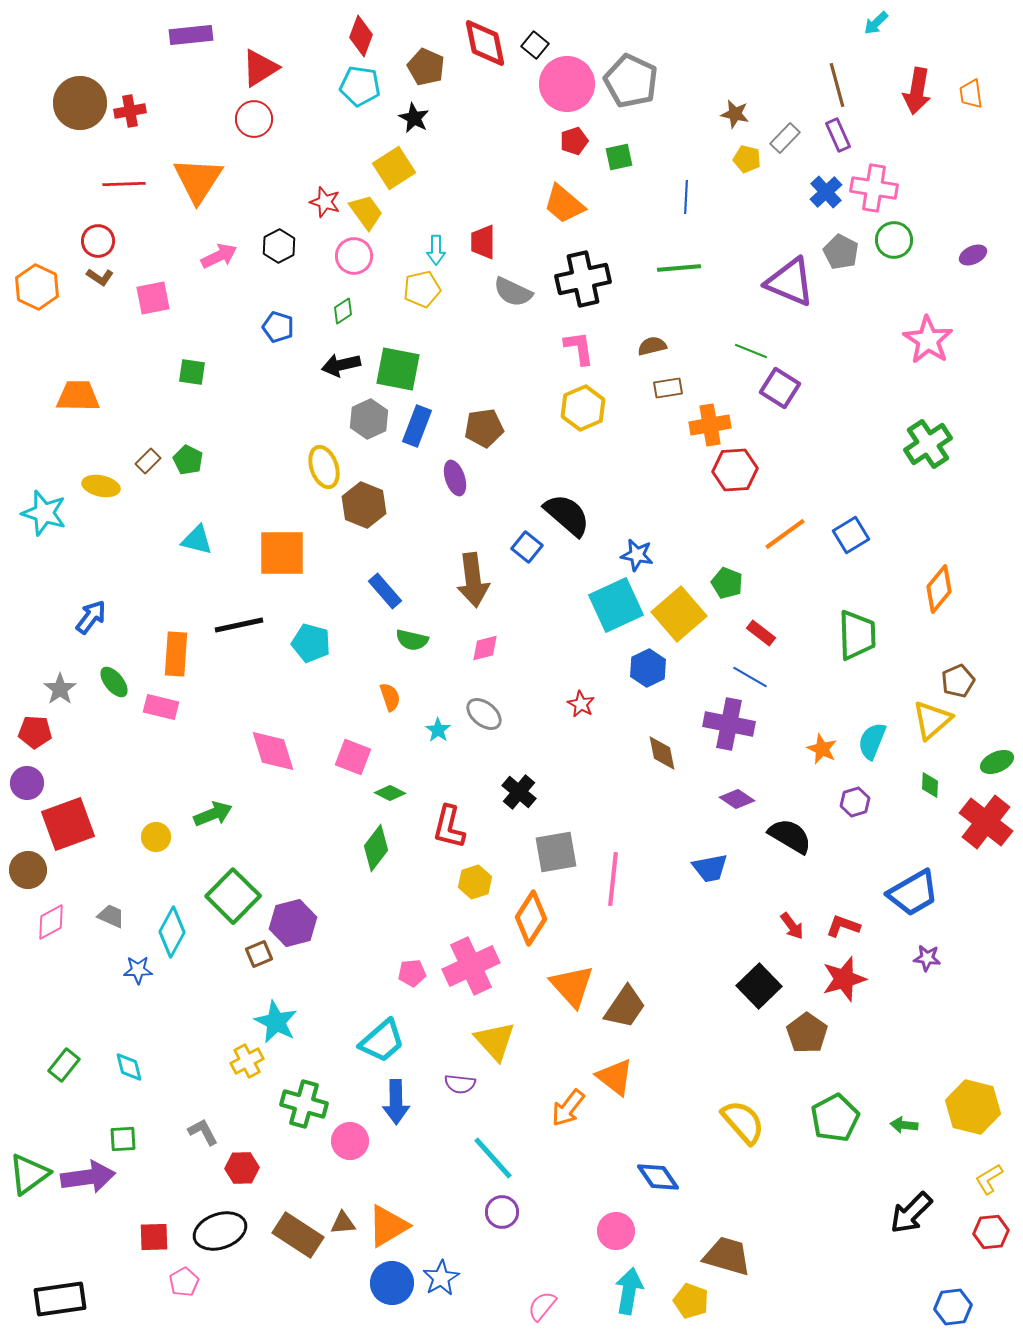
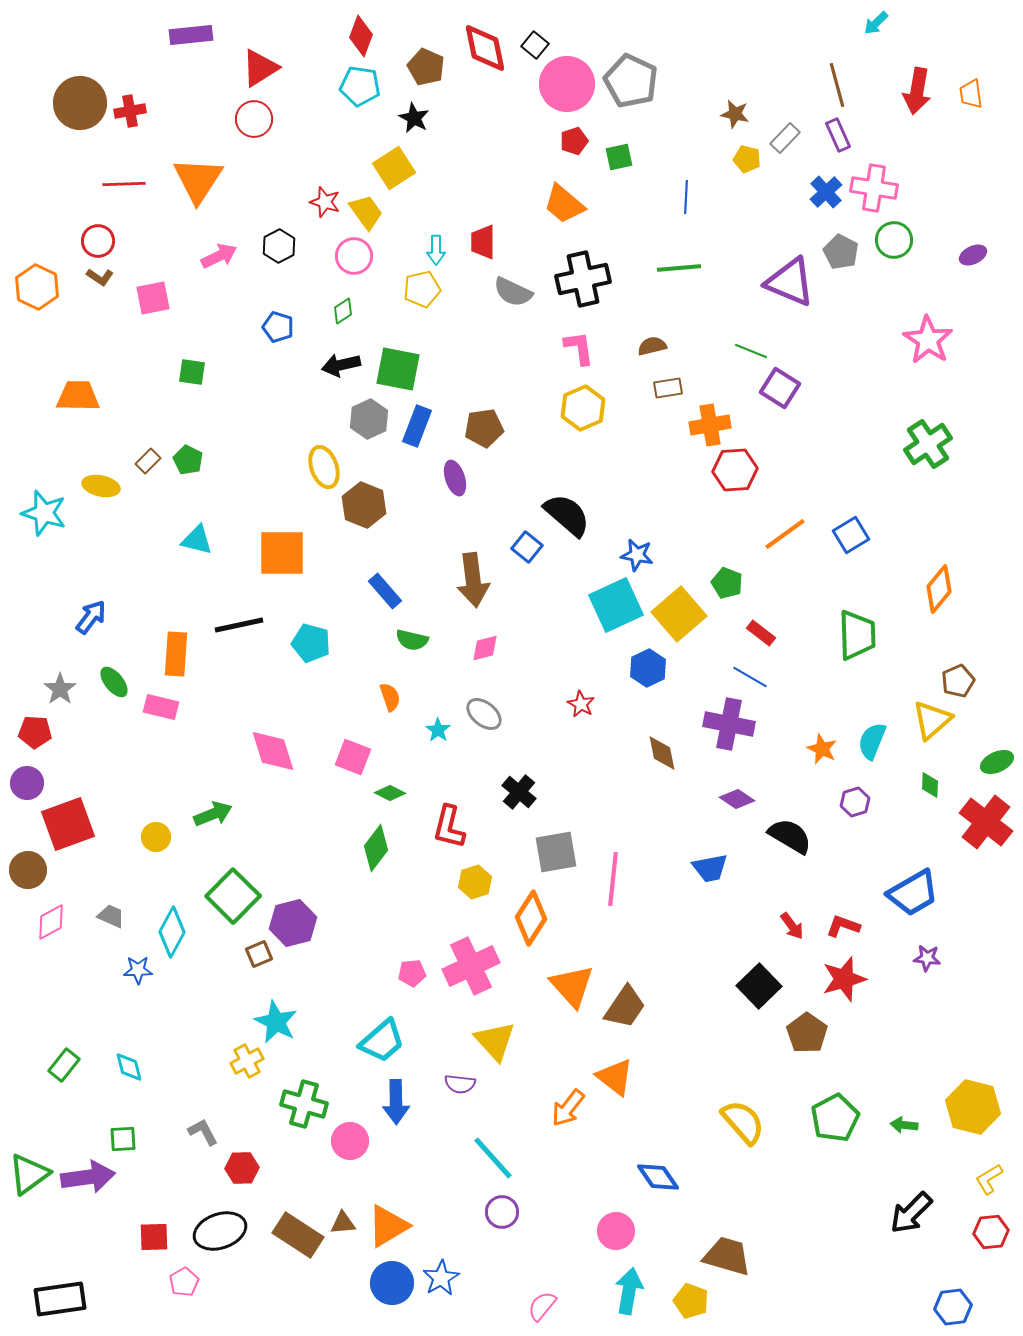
red diamond at (485, 43): moved 5 px down
